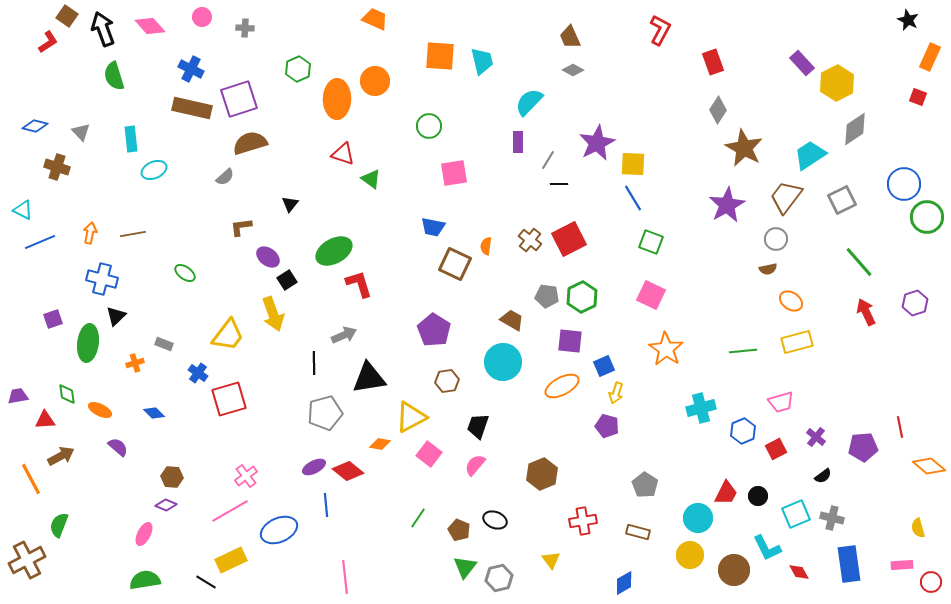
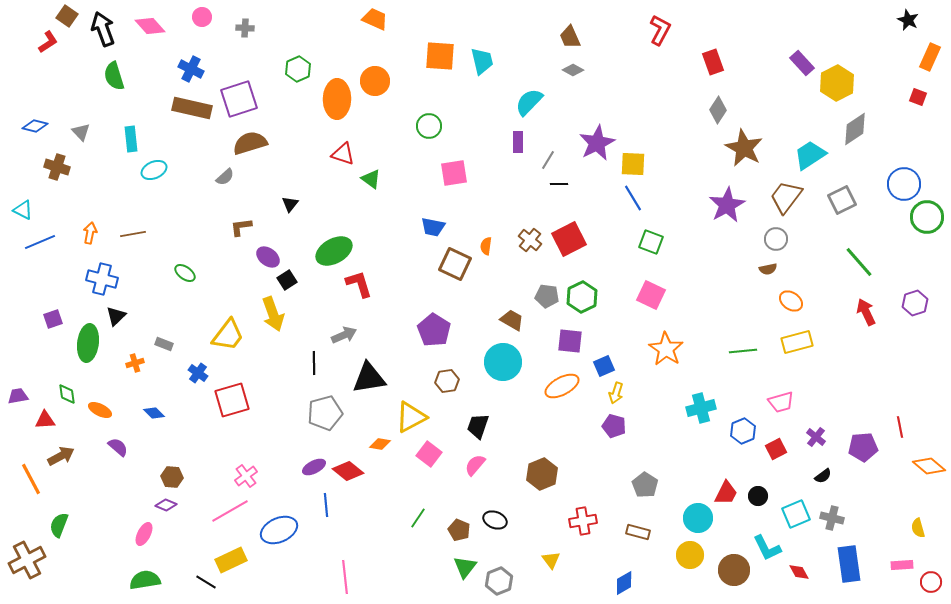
red square at (229, 399): moved 3 px right, 1 px down
purple pentagon at (607, 426): moved 7 px right
gray hexagon at (499, 578): moved 3 px down; rotated 8 degrees counterclockwise
